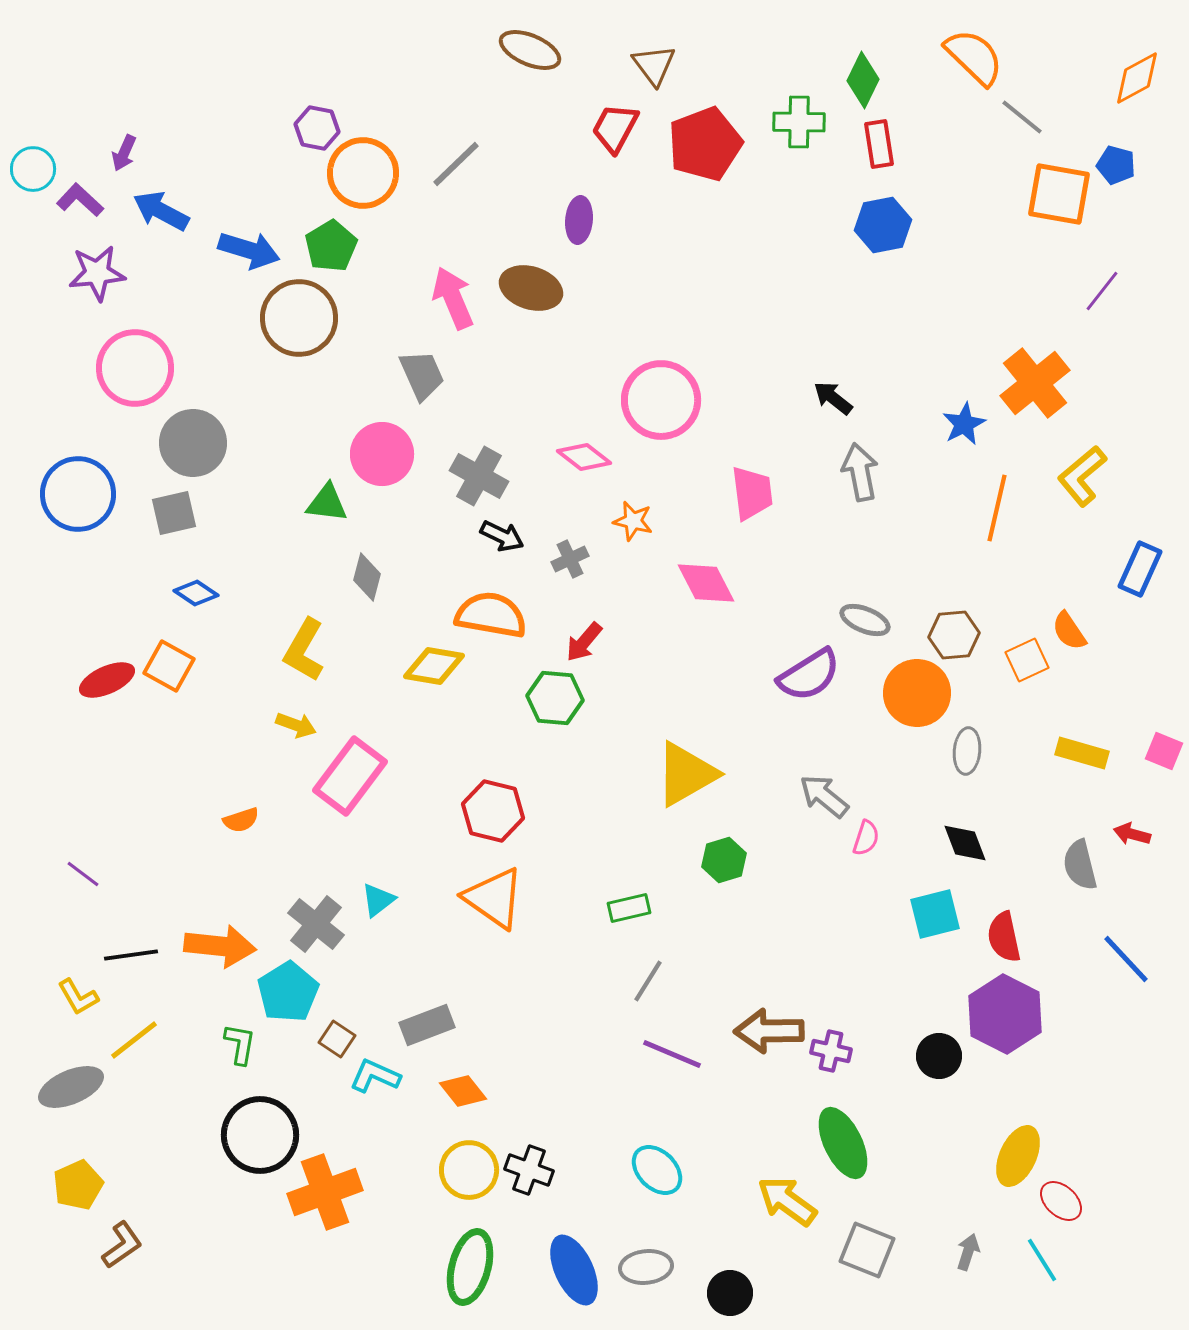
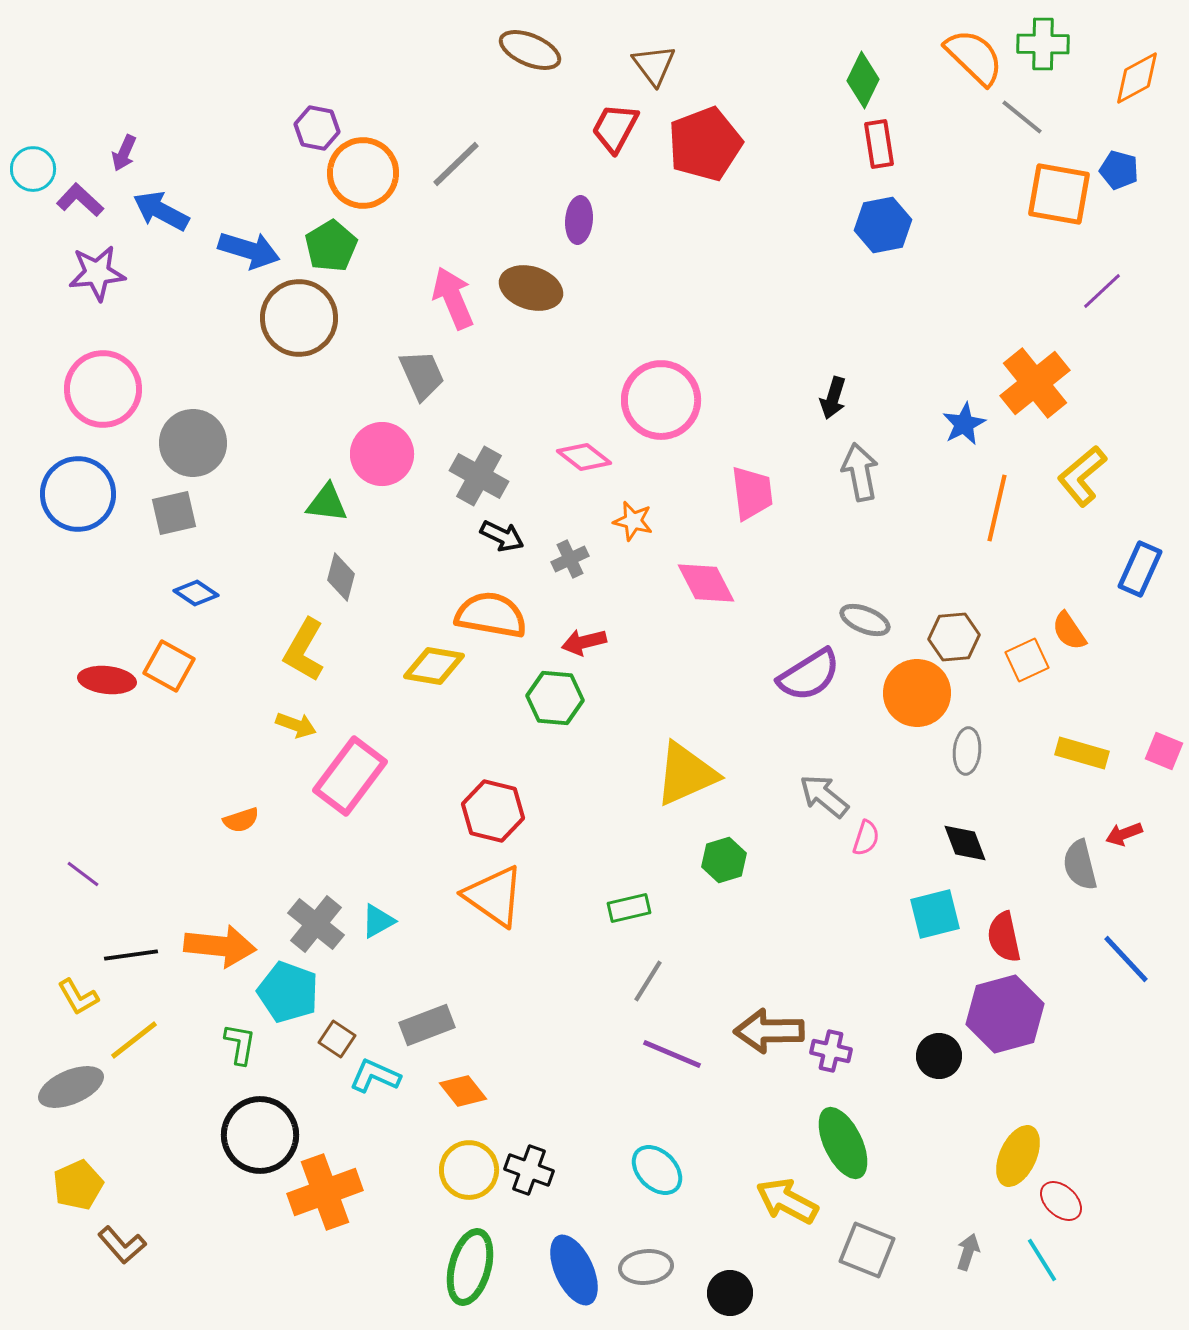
green cross at (799, 122): moved 244 px right, 78 px up
blue pentagon at (1116, 165): moved 3 px right, 5 px down
purple line at (1102, 291): rotated 9 degrees clockwise
pink circle at (135, 368): moved 32 px left, 21 px down
black arrow at (833, 398): rotated 111 degrees counterclockwise
gray diamond at (367, 577): moved 26 px left
brown hexagon at (954, 635): moved 2 px down
red arrow at (584, 642): rotated 36 degrees clockwise
red ellipse at (107, 680): rotated 30 degrees clockwise
yellow triangle at (686, 774): rotated 6 degrees clockwise
red arrow at (1132, 834): moved 8 px left; rotated 36 degrees counterclockwise
orange triangle at (494, 898): moved 2 px up
cyan triangle at (378, 900): moved 21 px down; rotated 9 degrees clockwise
cyan pentagon at (288, 992): rotated 20 degrees counterclockwise
purple hexagon at (1005, 1014): rotated 18 degrees clockwise
yellow arrow at (787, 1201): rotated 8 degrees counterclockwise
brown L-shape at (122, 1245): rotated 84 degrees clockwise
